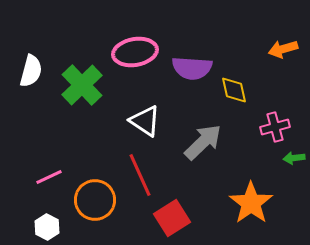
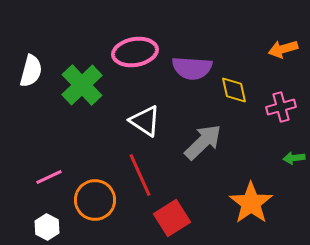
pink cross: moved 6 px right, 20 px up
